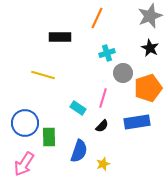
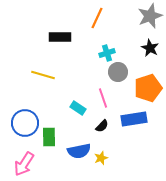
gray circle: moved 5 px left, 1 px up
pink line: rotated 36 degrees counterclockwise
blue rectangle: moved 3 px left, 3 px up
blue semicircle: rotated 60 degrees clockwise
yellow star: moved 2 px left, 6 px up
